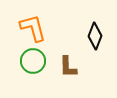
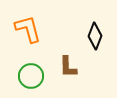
orange L-shape: moved 5 px left, 1 px down
green circle: moved 2 px left, 15 px down
